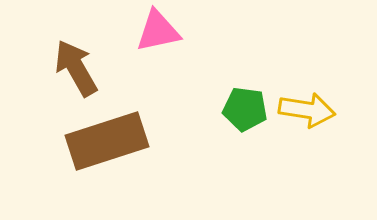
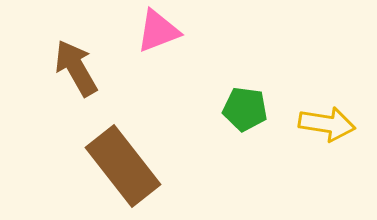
pink triangle: rotated 9 degrees counterclockwise
yellow arrow: moved 20 px right, 14 px down
brown rectangle: moved 16 px right, 25 px down; rotated 70 degrees clockwise
